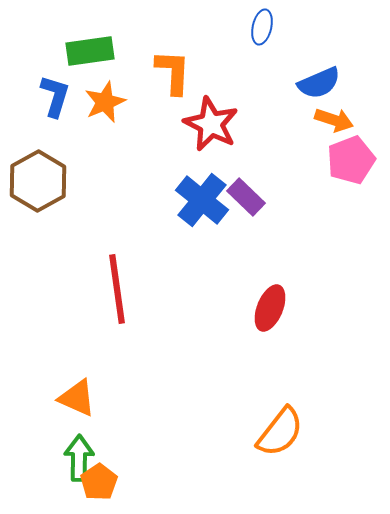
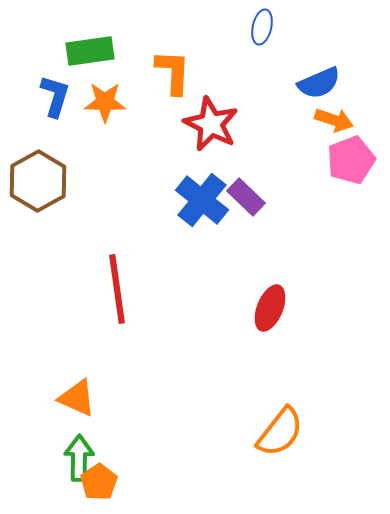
orange star: rotated 24 degrees clockwise
